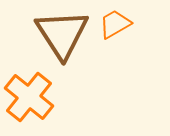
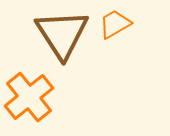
orange cross: rotated 12 degrees clockwise
